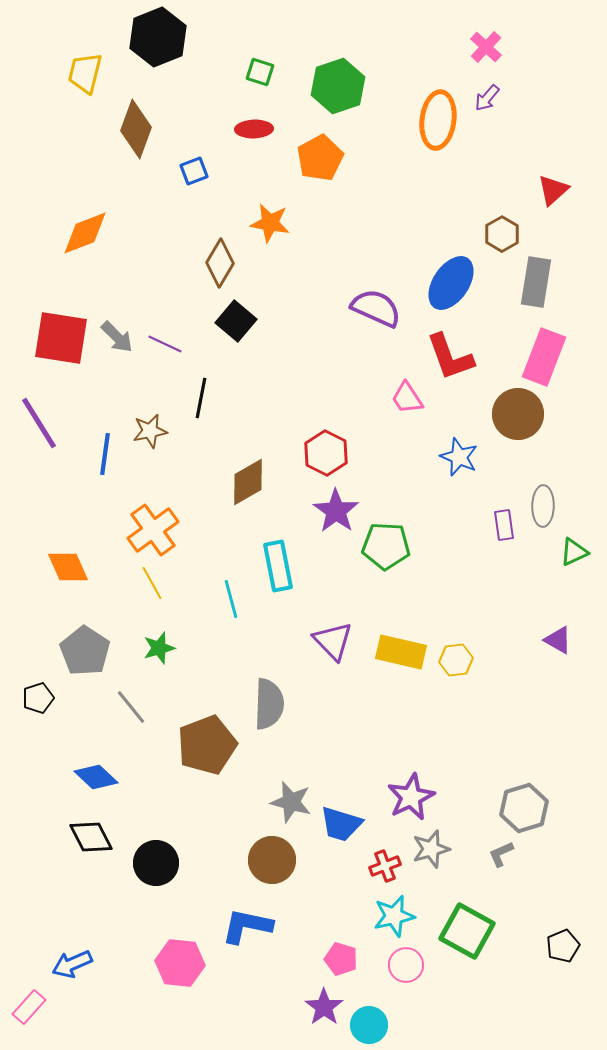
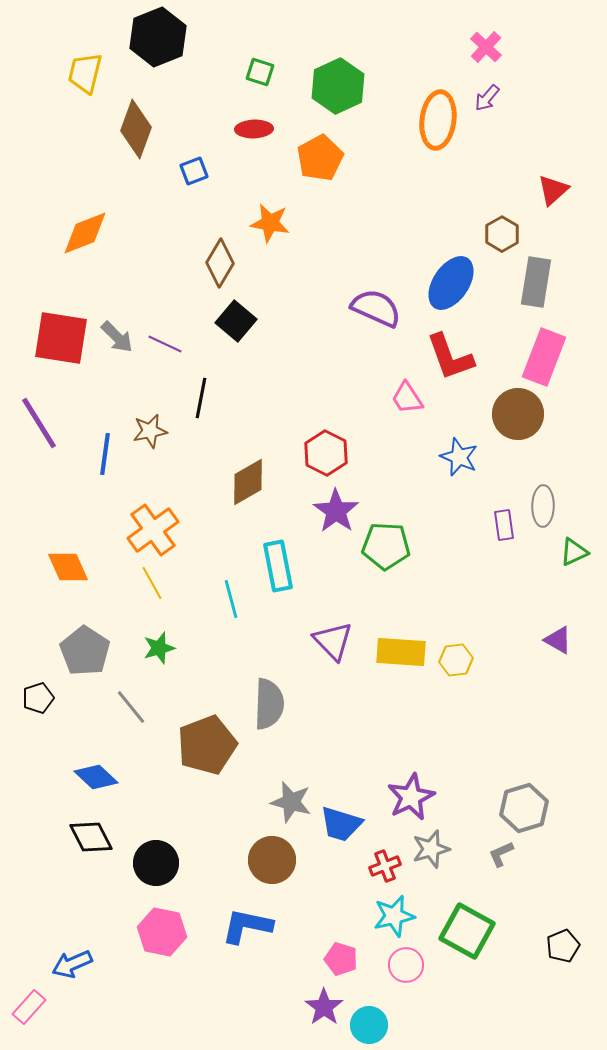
green hexagon at (338, 86): rotated 6 degrees counterclockwise
yellow rectangle at (401, 652): rotated 9 degrees counterclockwise
pink hexagon at (180, 963): moved 18 px left, 31 px up; rotated 6 degrees clockwise
